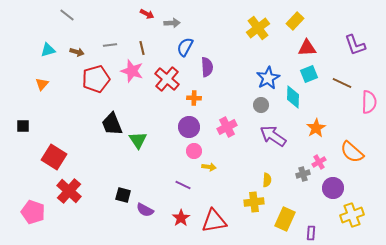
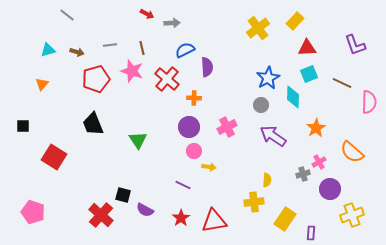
blue semicircle at (185, 47): moved 3 px down; rotated 36 degrees clockwise
black trapezoid at (112, 124): moved 19 px left
purple circle at (333, 188): moved 3 px left, 1 px down
red cross at (69, 191): moved 32 px right, 24 px down
yellow rectangle at (285, 219): rotated 10 degrees clockwise
